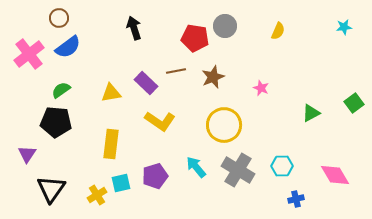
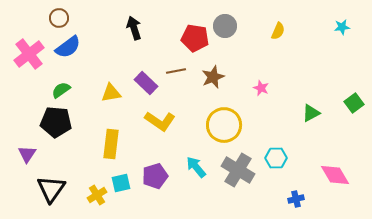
cyan star: moved 2 px left
cyan hexagon: moved 6 px left, 8 px up
